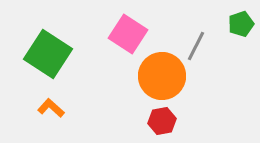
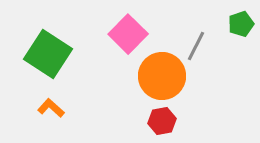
pink square: rotated 12 degrees clockwise
